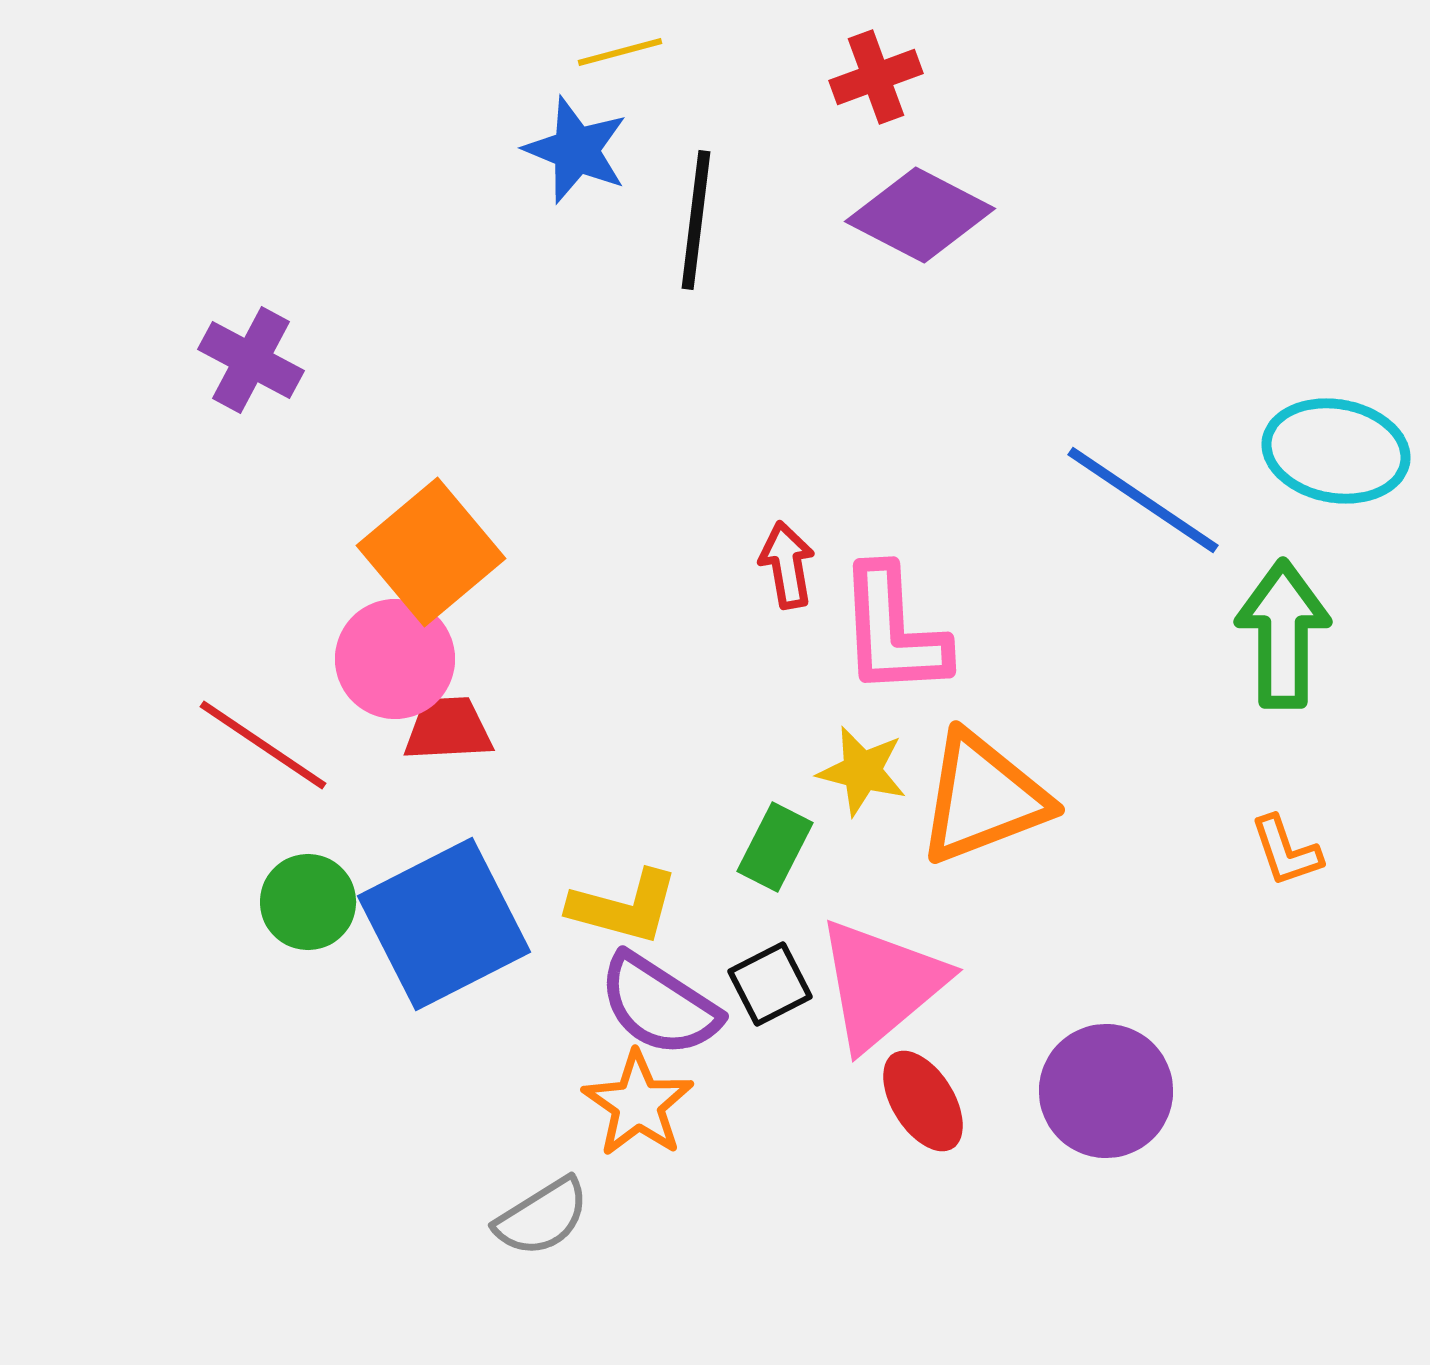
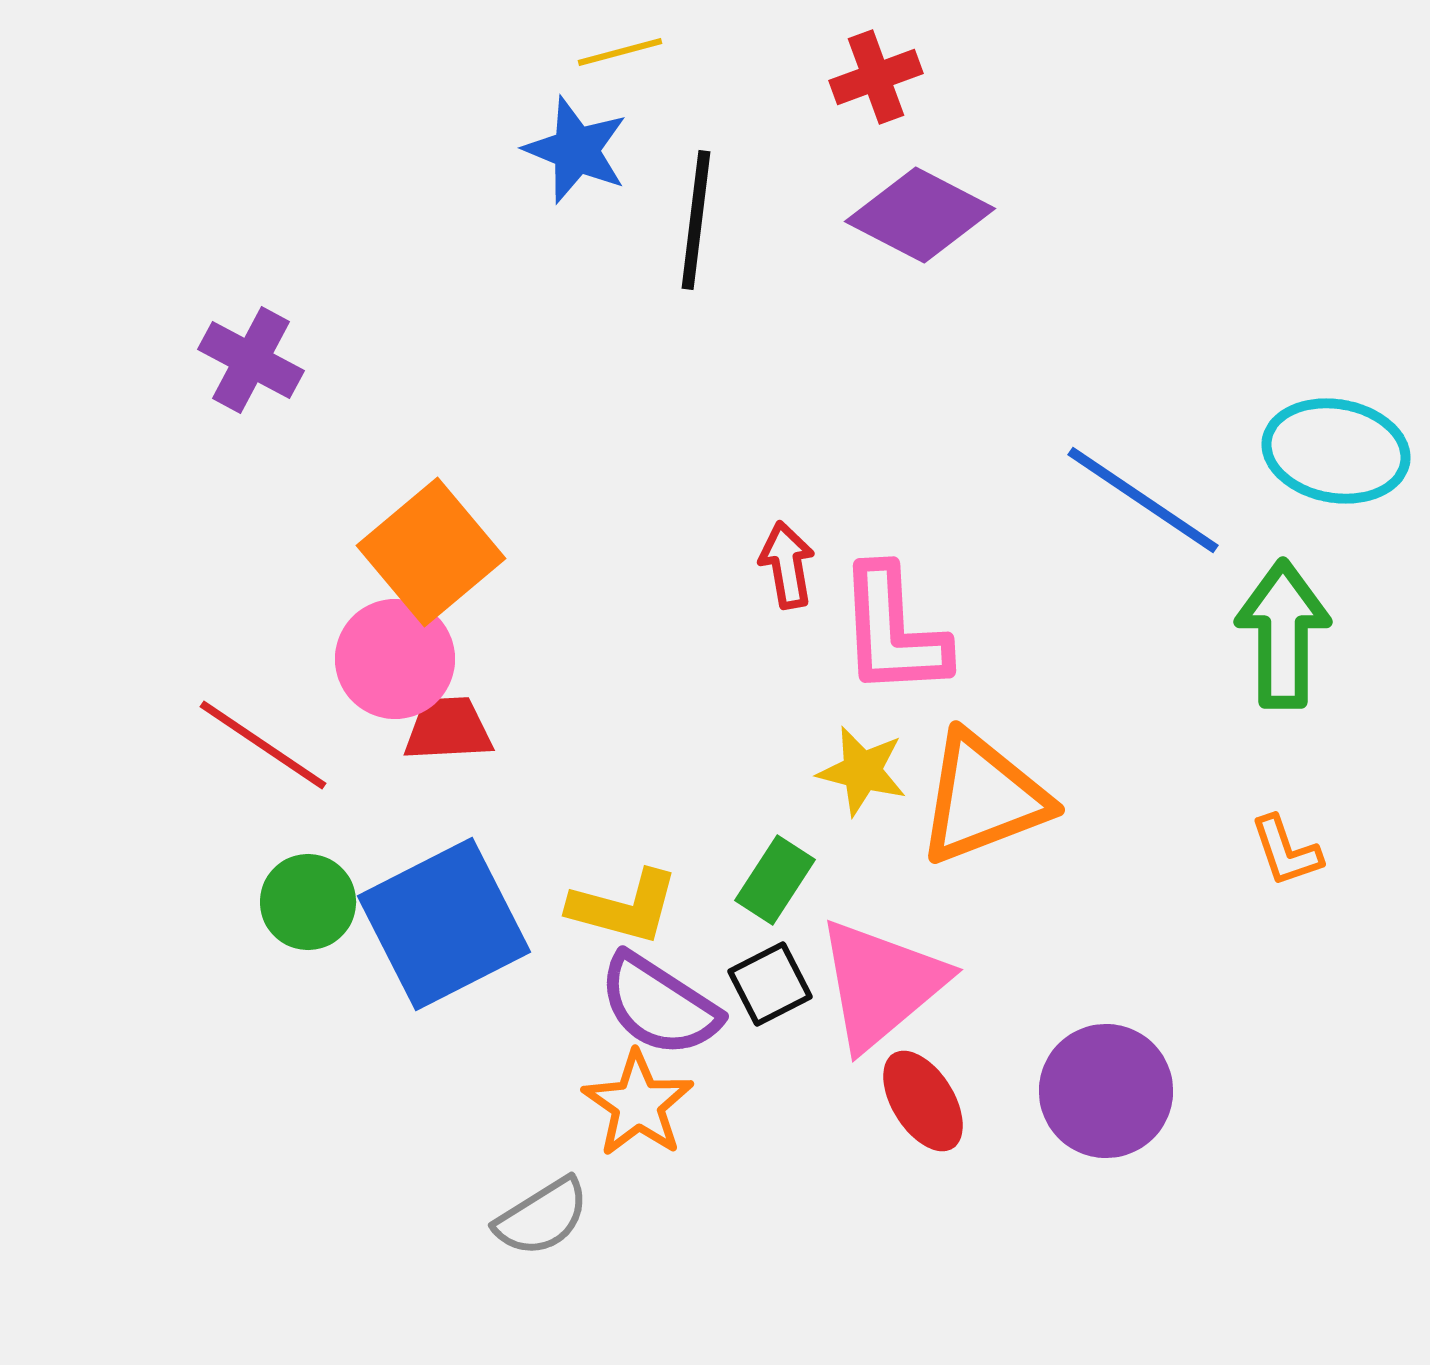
green rectangle: moved 33 px down; rotated 6 degrees clockwise
